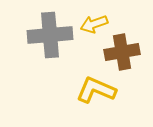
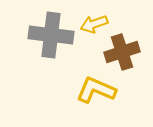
gray cross: moved 1 px right; rotated 12 degrees clockwise
brown cross: rotated 8 degrees counterclockwise
